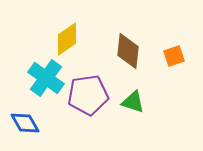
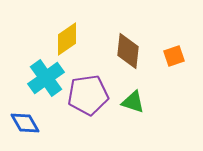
cyan cross: rotated 18 degrees clockwise
